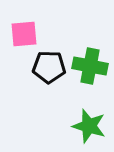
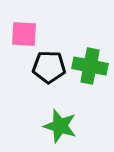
pink square: rotated 8 degrees clockwise
green star: moved 29 px left
